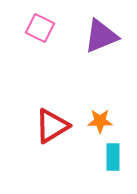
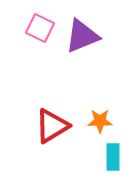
purple triangle: moved 19 px left
